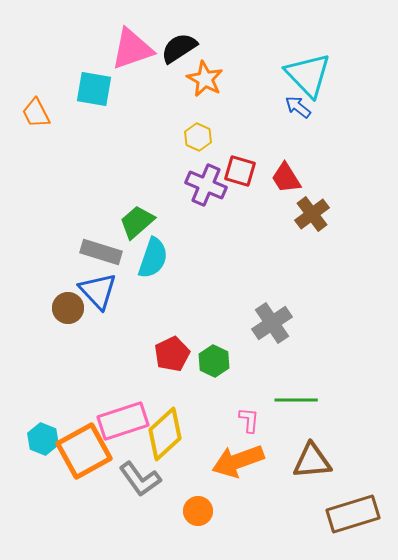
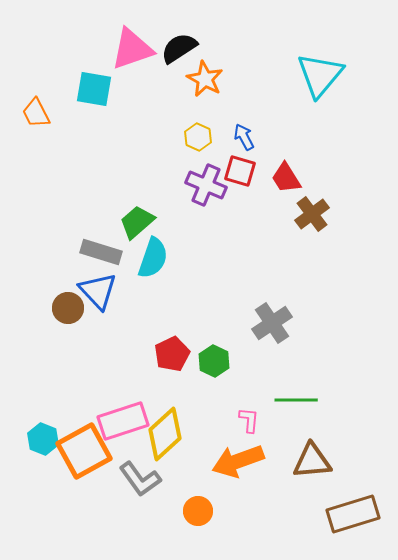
cyan triangle: moved 12 px right; rotated 24 degrees clockwise
blue arrow: moved 54 px left, 30 px down; rotated 24 degrees clockwise
